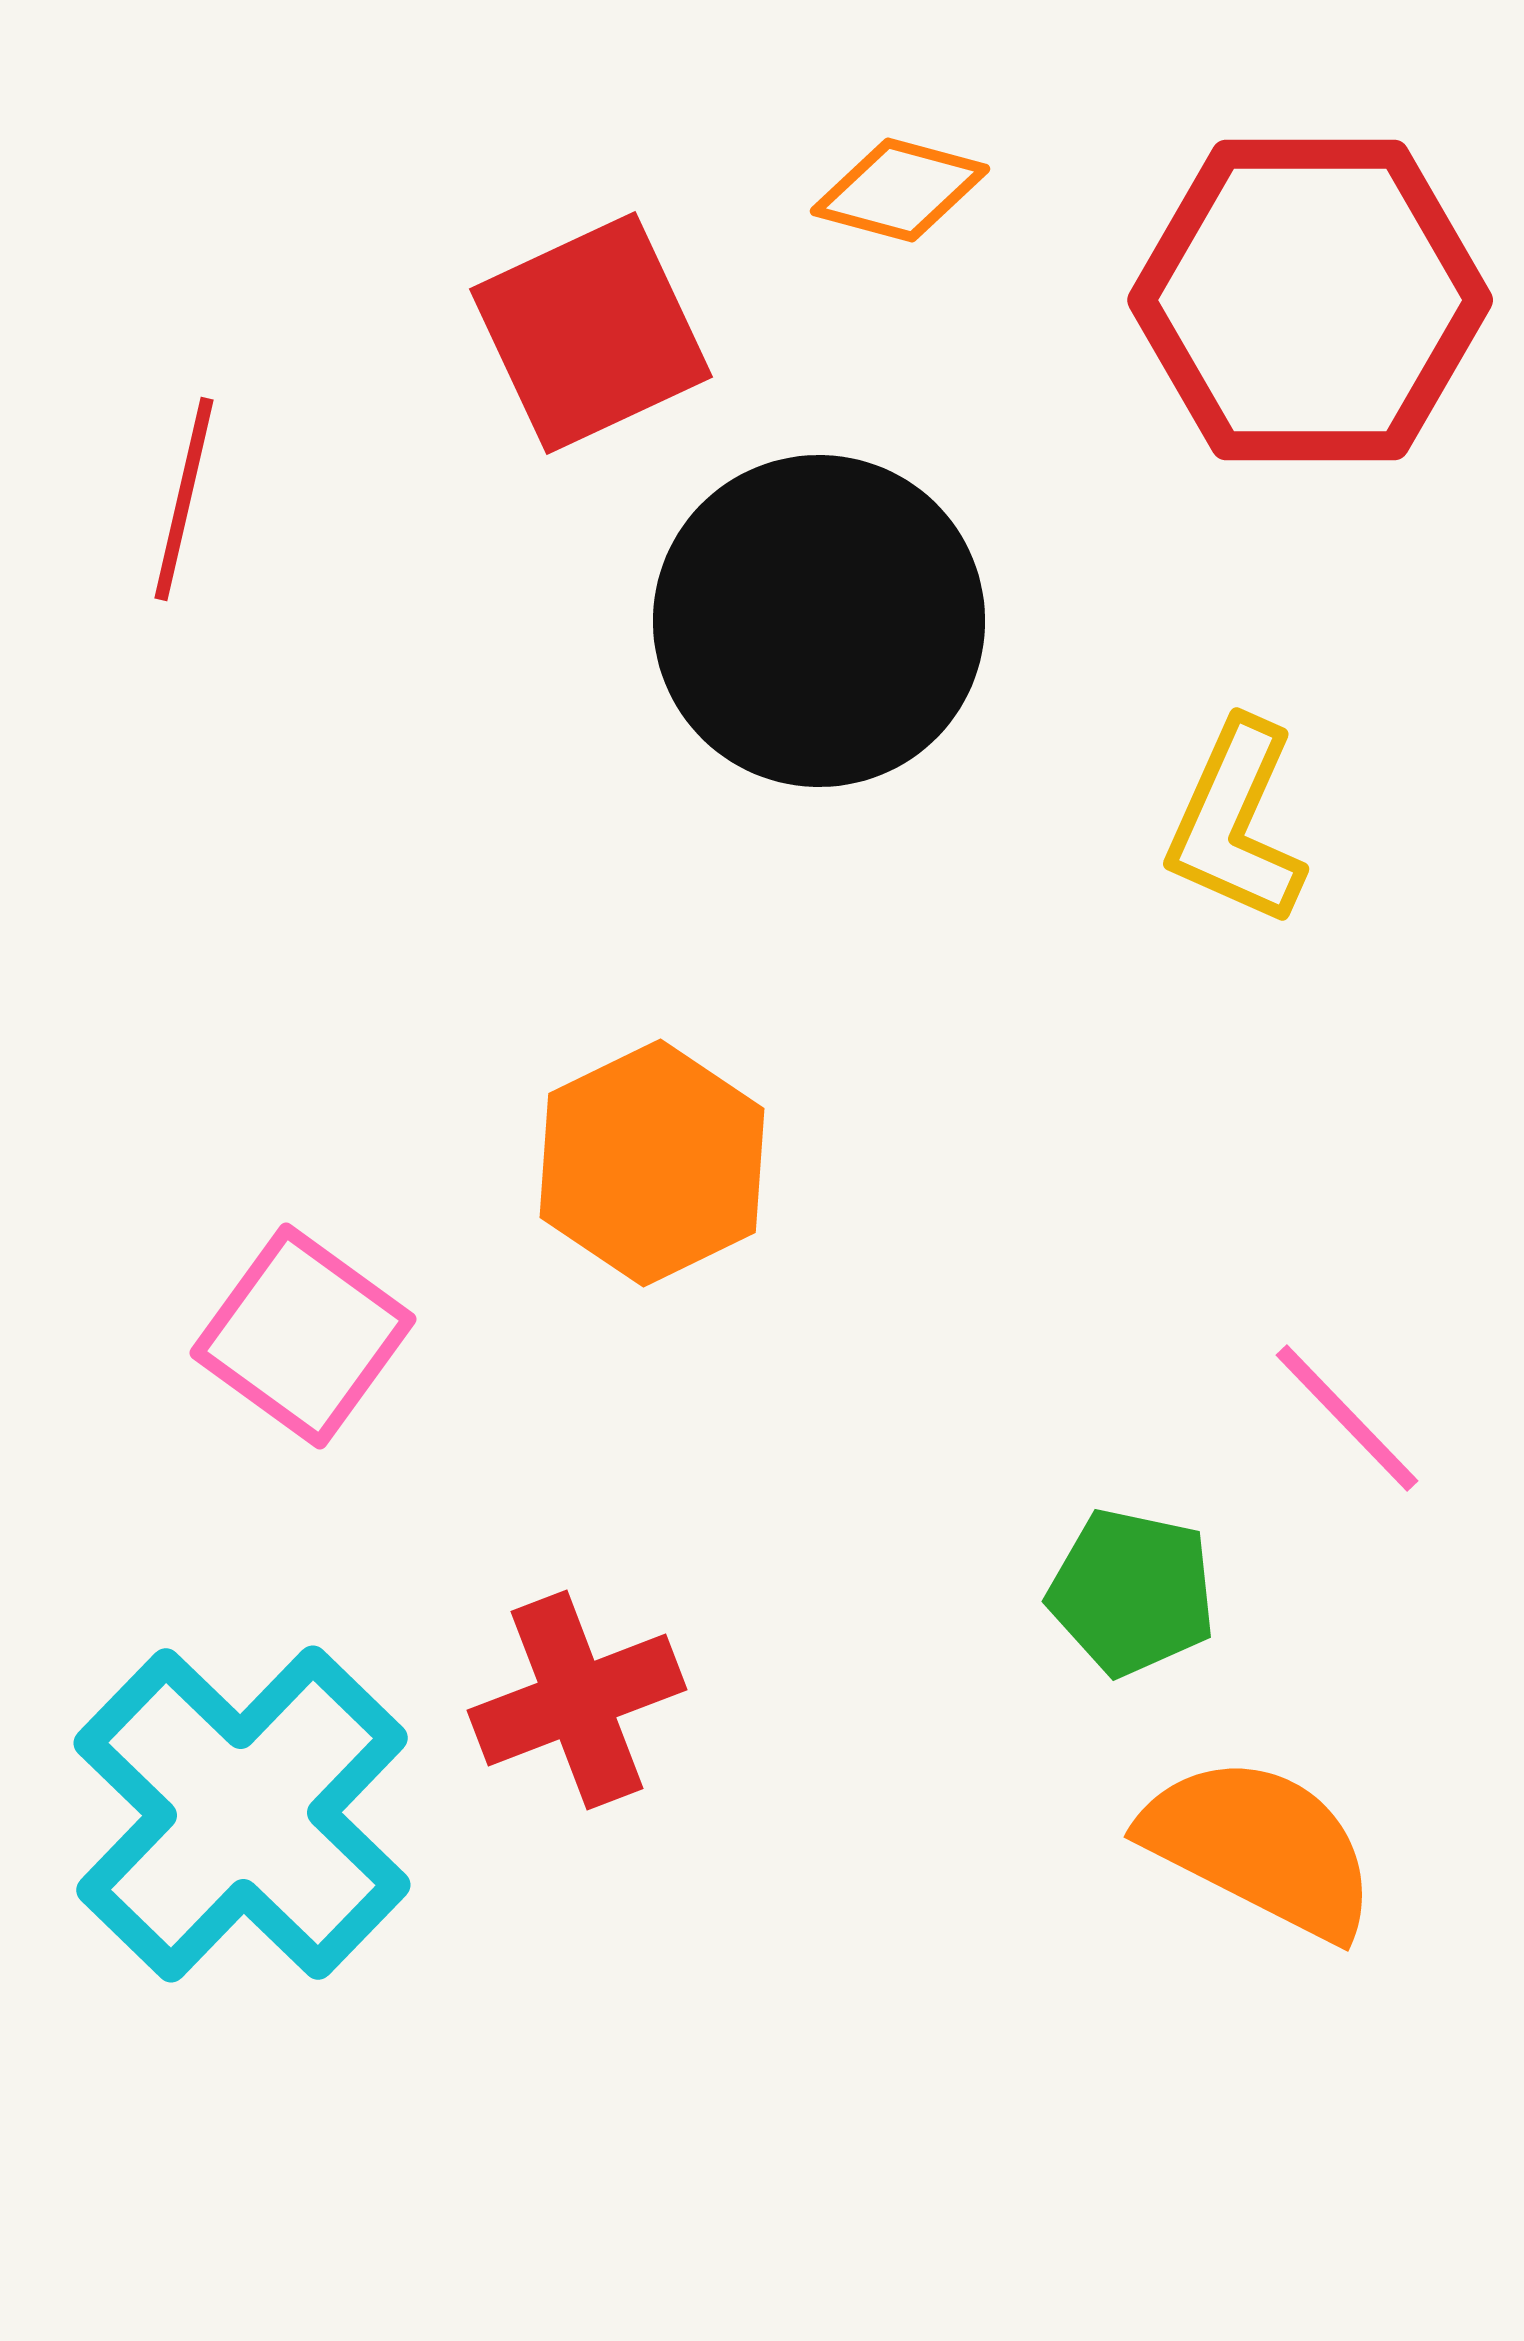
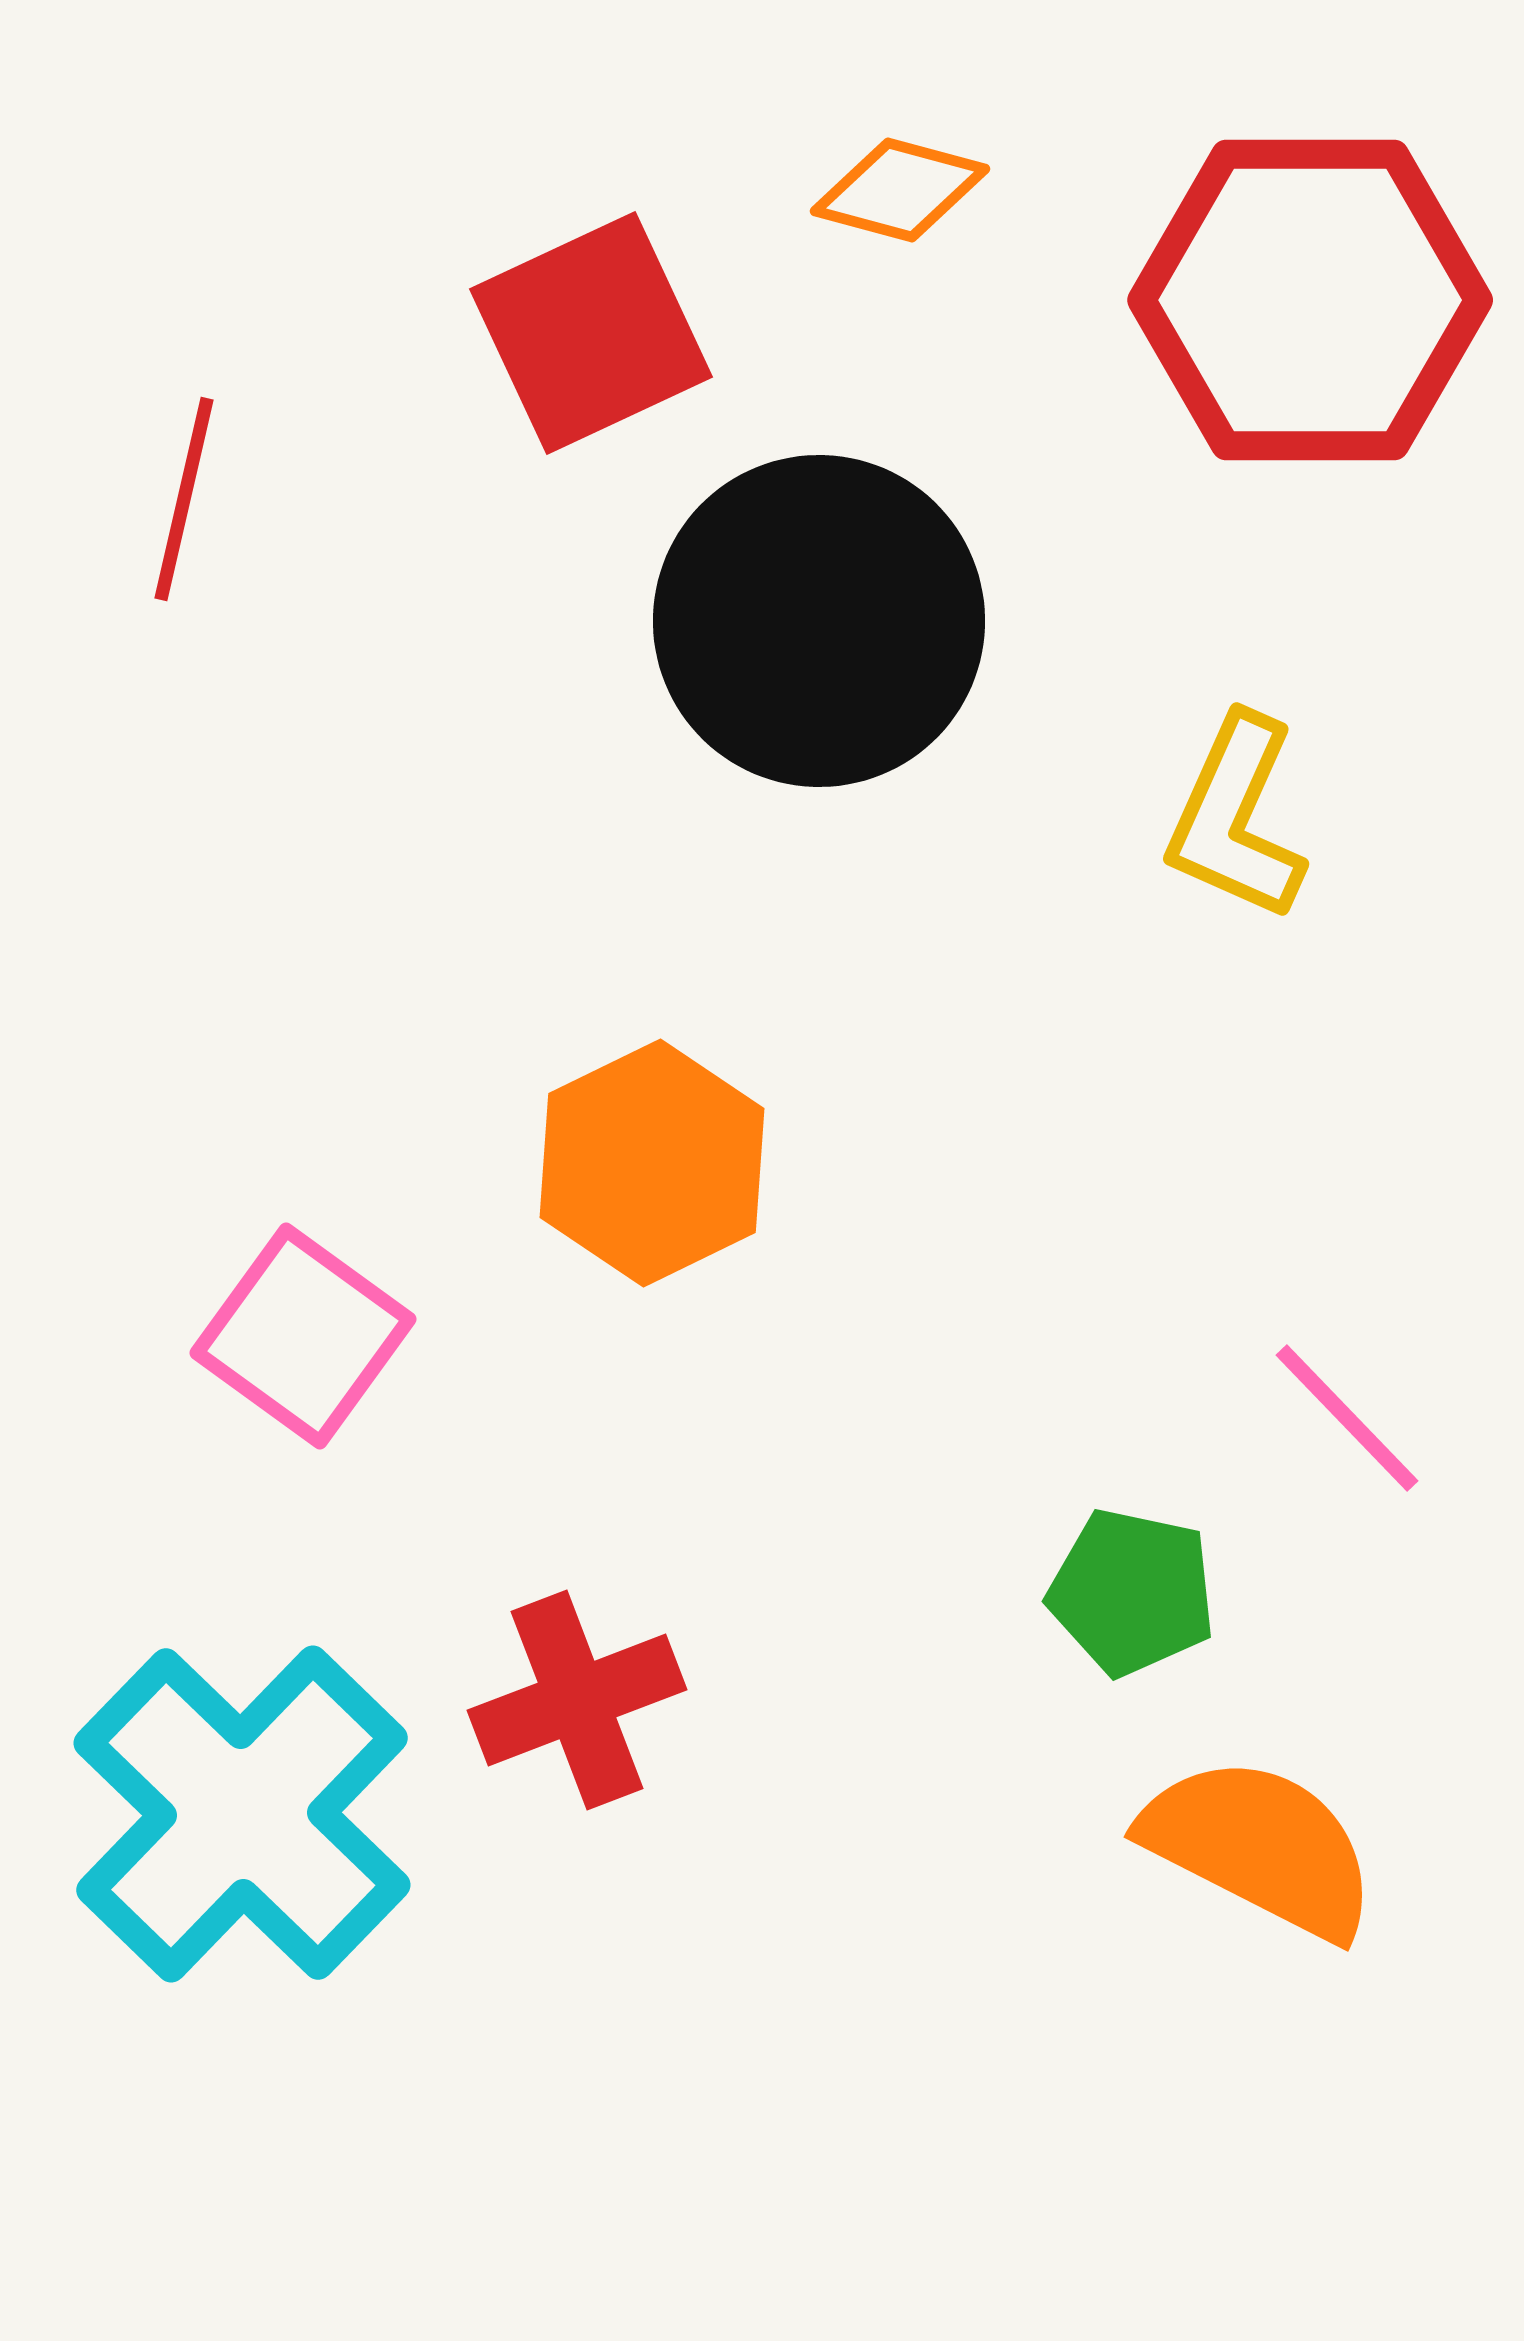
yellow L-shape: moved 5 px up
